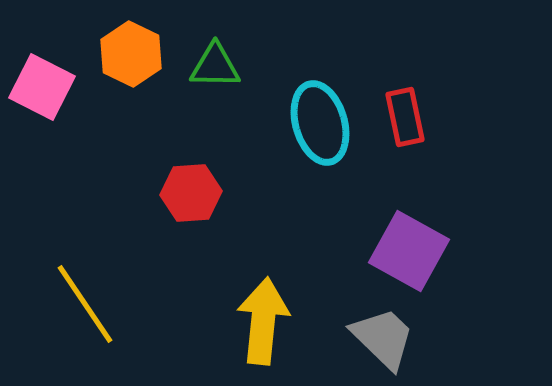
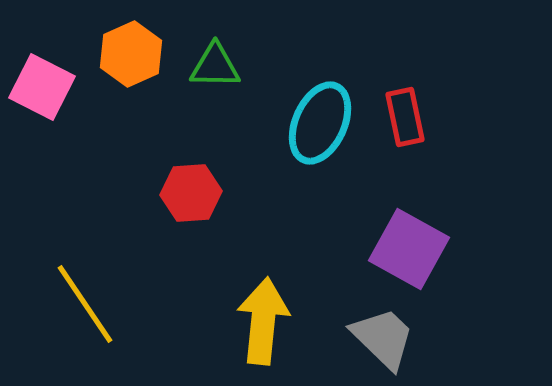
orange hexagon: rotated 10 degrees clockwise
cyan ellipse: rotated 40 degrees clockwise
purple square: moved 2 px up
